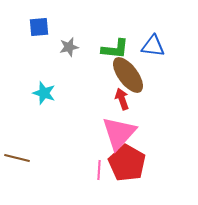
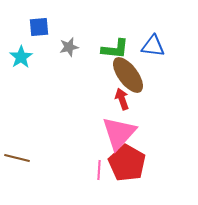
cyan star: moved 23 px left, 36 px up; rotated 20 degrees clockwise
